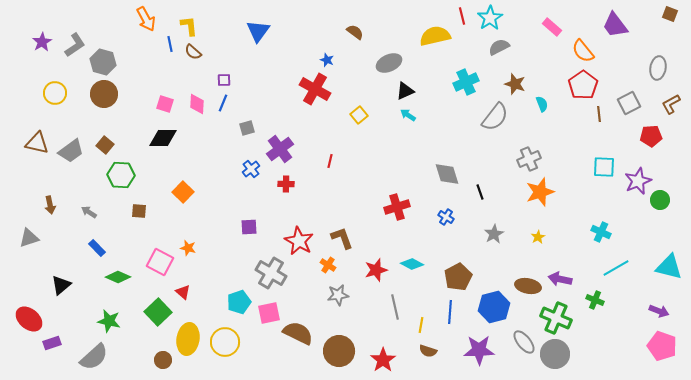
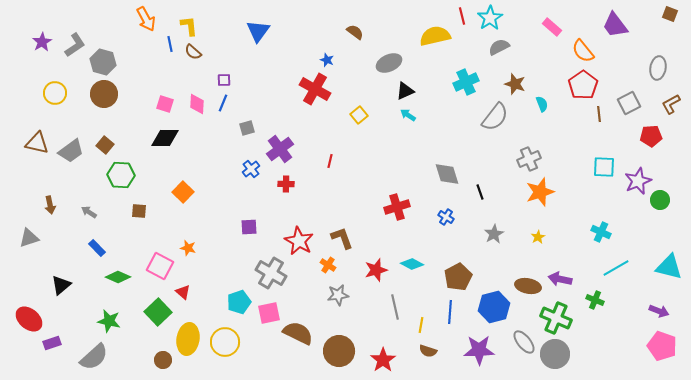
black diamond at (163, 138): moved 2 px right
pink square at (160, 262): moved 4 px down
